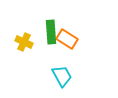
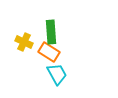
orange rectangle: moved 18 px left, 13 px down
cyan trapezoid: moved 5 px left, 2 px up
